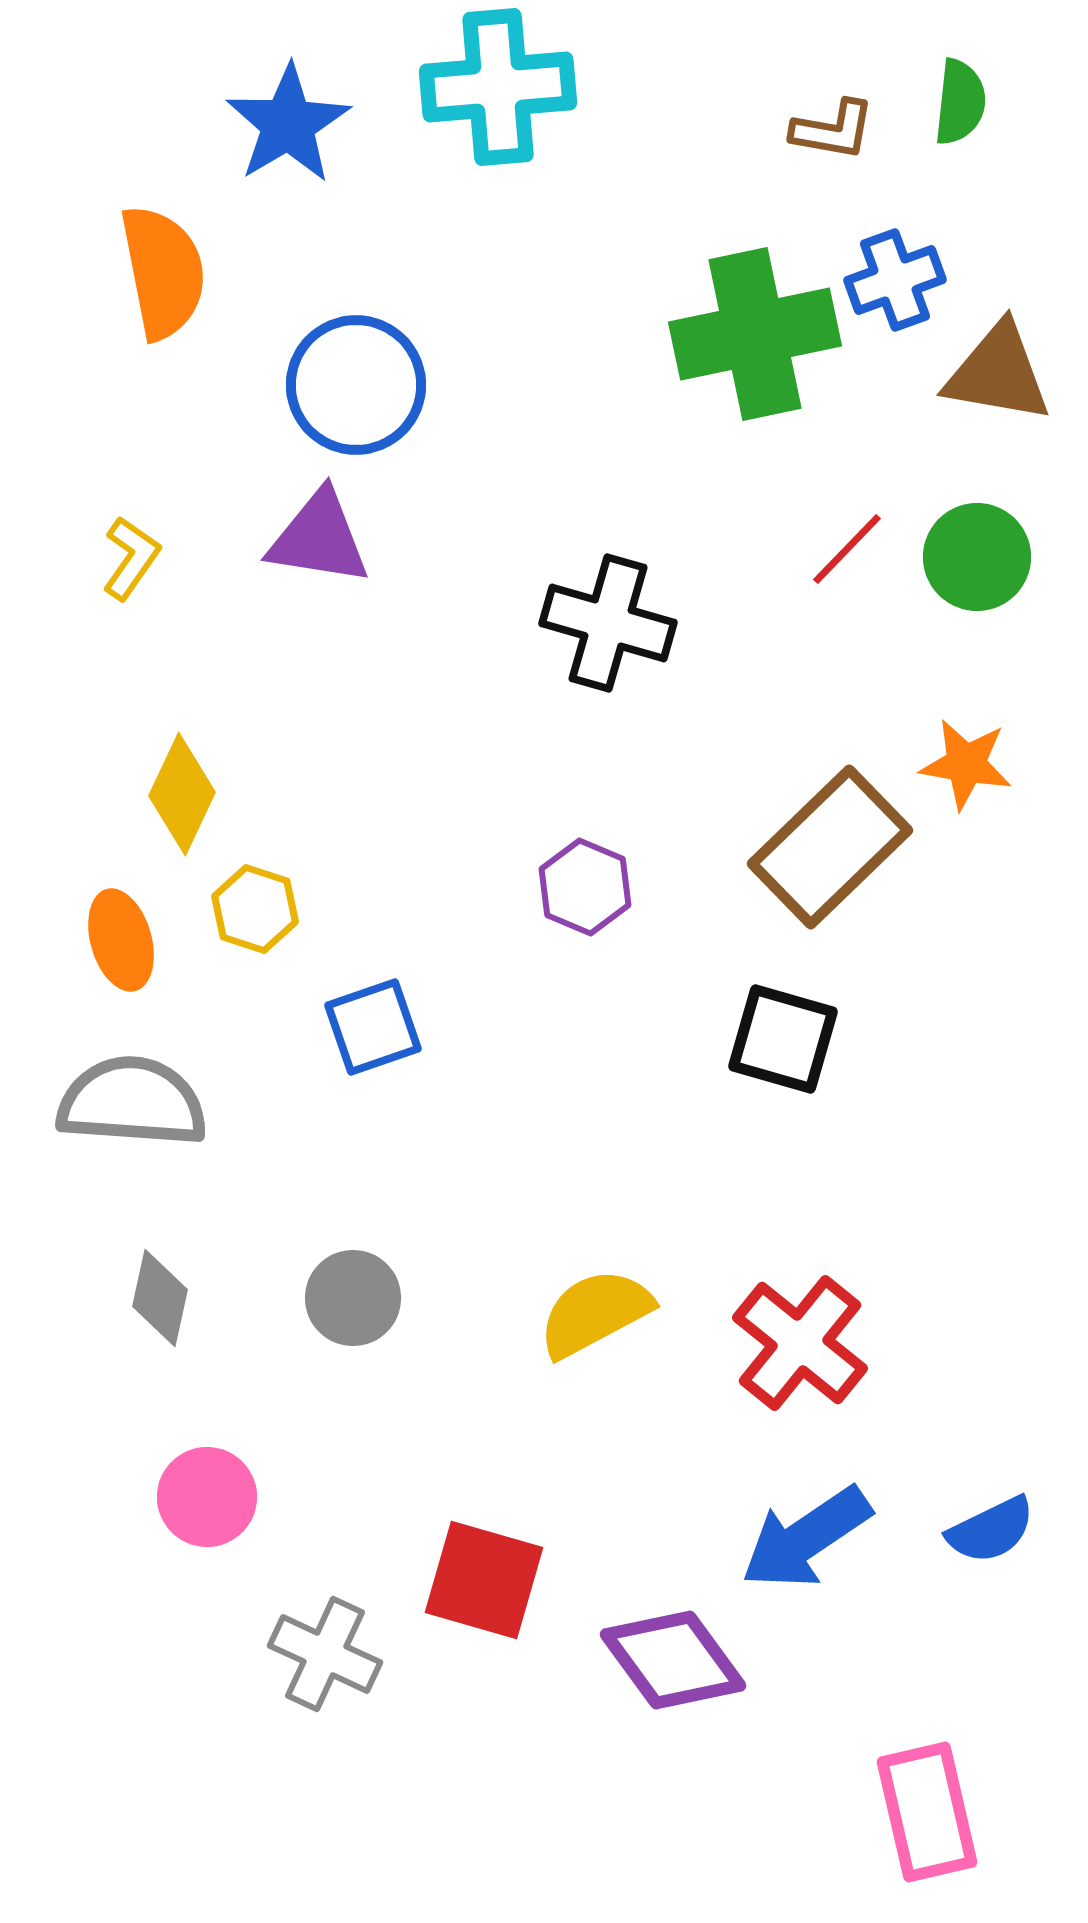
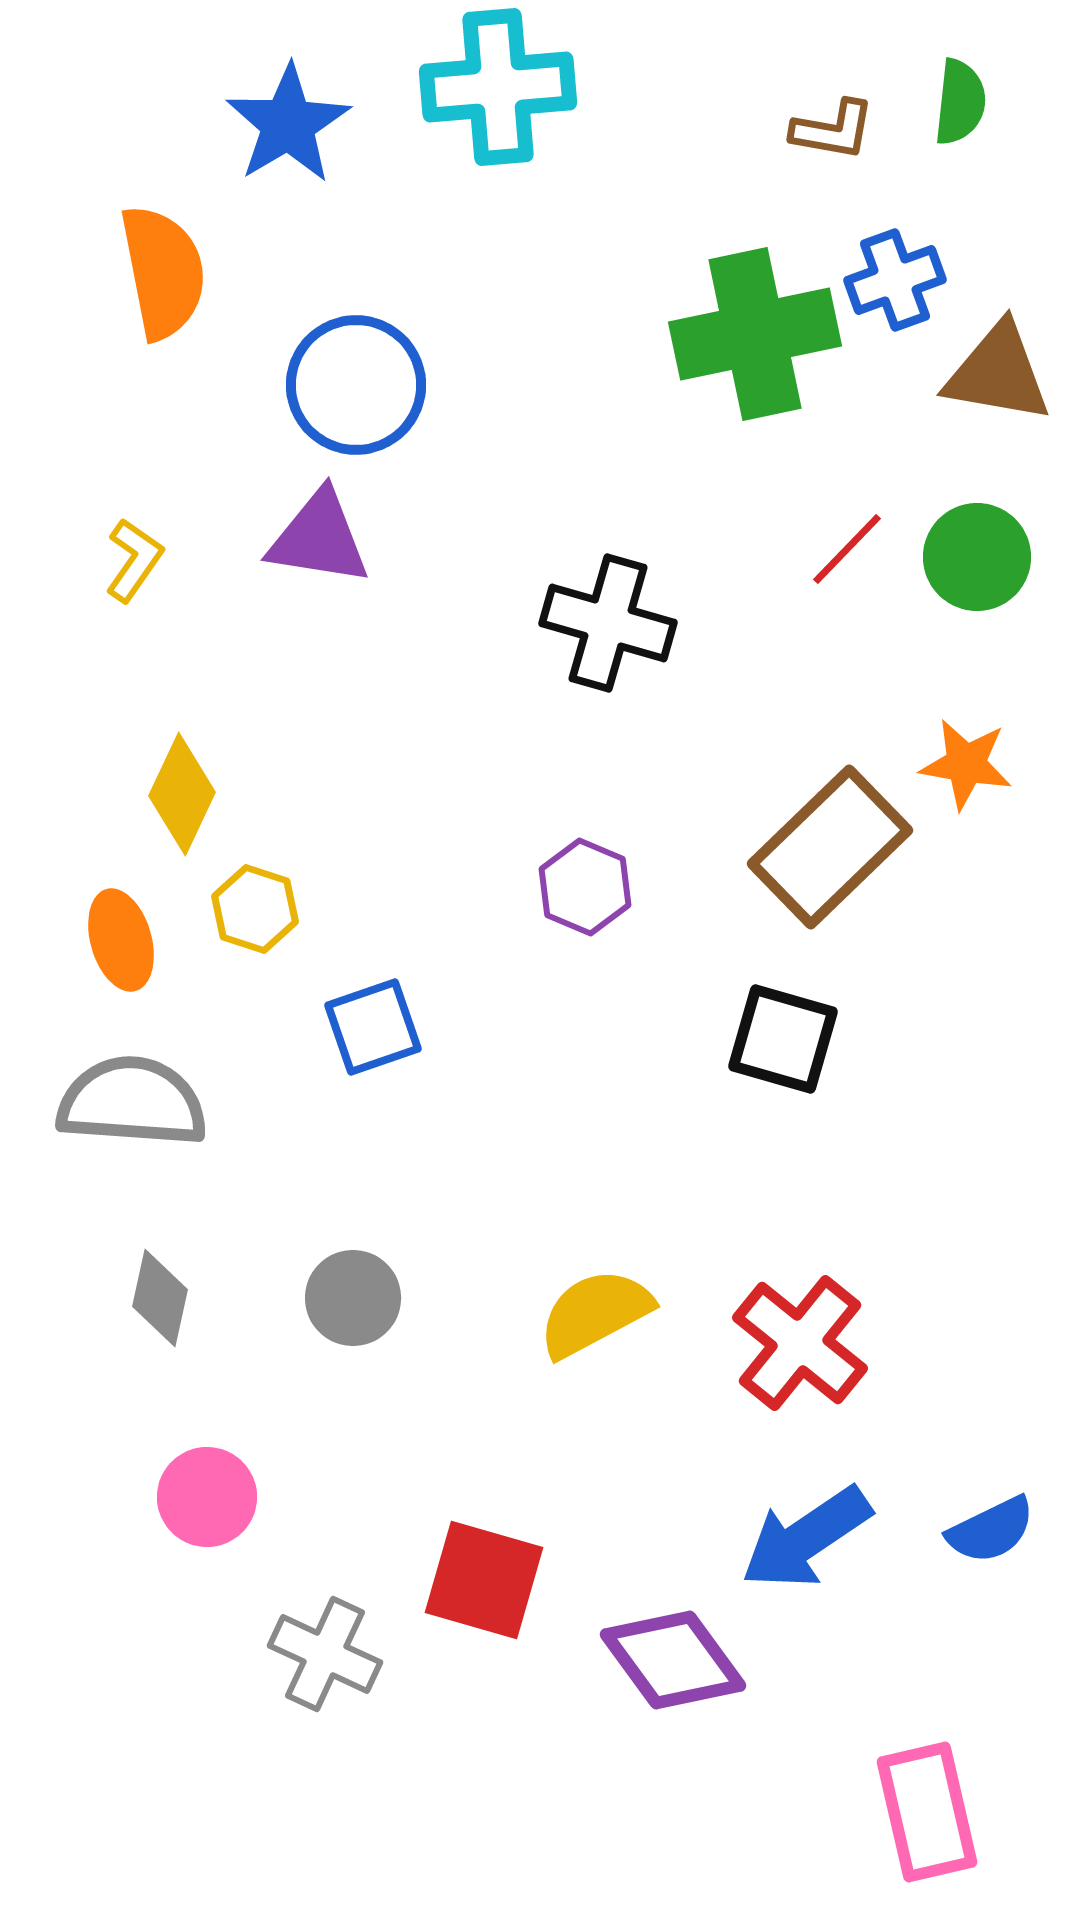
yellow L-shape: moved 3 px right, 2 px down
